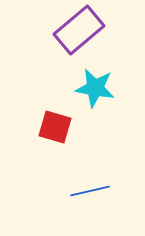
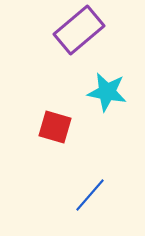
cyan star: moved 12 px right, 4 px down
blue line: moved 4 px down; rotated 36 degrees counterclockwise
